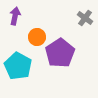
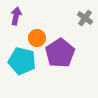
purple arrow: moved 1 px right
orange circle: moved 1 px down
cyan pentagon: moved 4 px right, 5 px up; rotated 16 degrees counterclockwise
